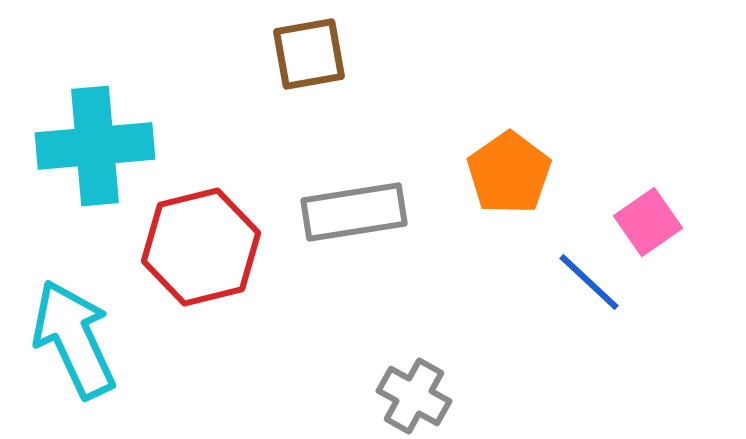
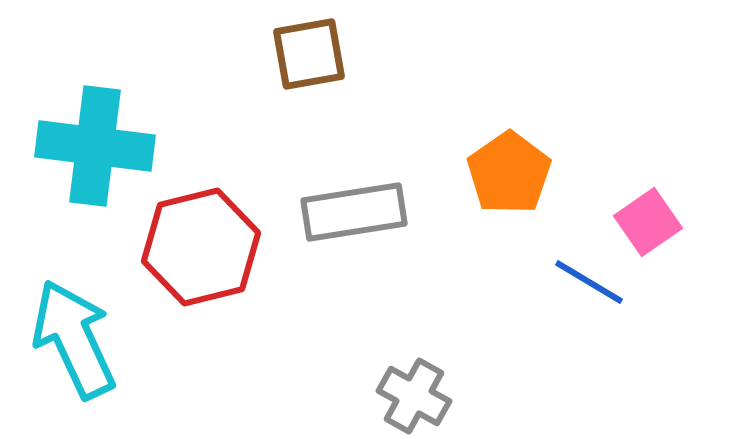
cyan cross: rotated 12 degrees clockwise
blue line: rotated 12 degrees counterclockwise
